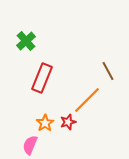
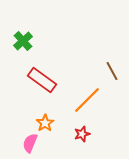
green cross: moved 3 px left
brown line: moved 4 px right
red rectangle: moved 2 px down; rotated 76 degrees counterclockwise
red star: moved 14 px right, 12 px down
pink semicircle: moved 2 px up
